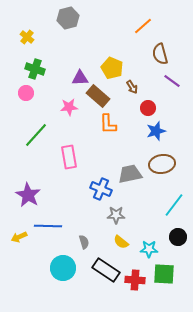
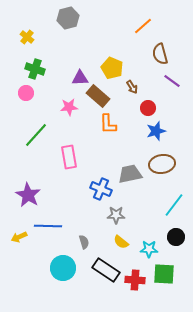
black circle: moved 2 px left
